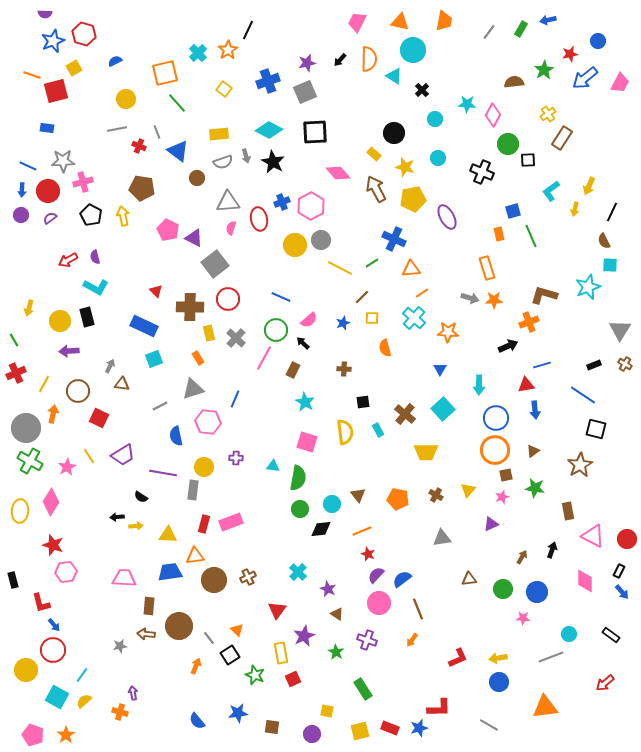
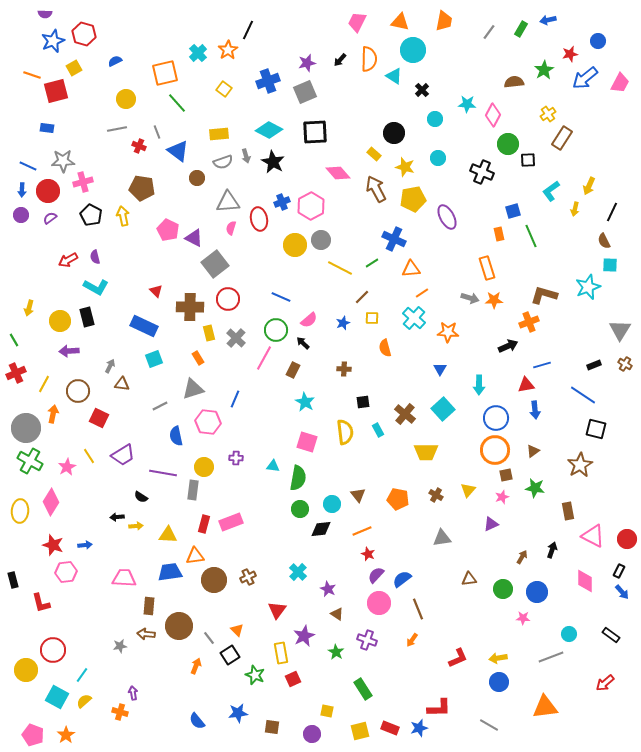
blue arrow at (54, 625): moved 31 px right, 80 px up; rotated 56 degrees counterclockwise
